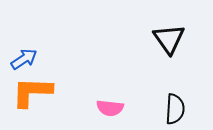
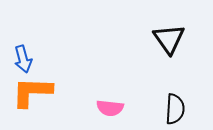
blue arrow: moved 1 px left; rotated 108 degrees clockwise
